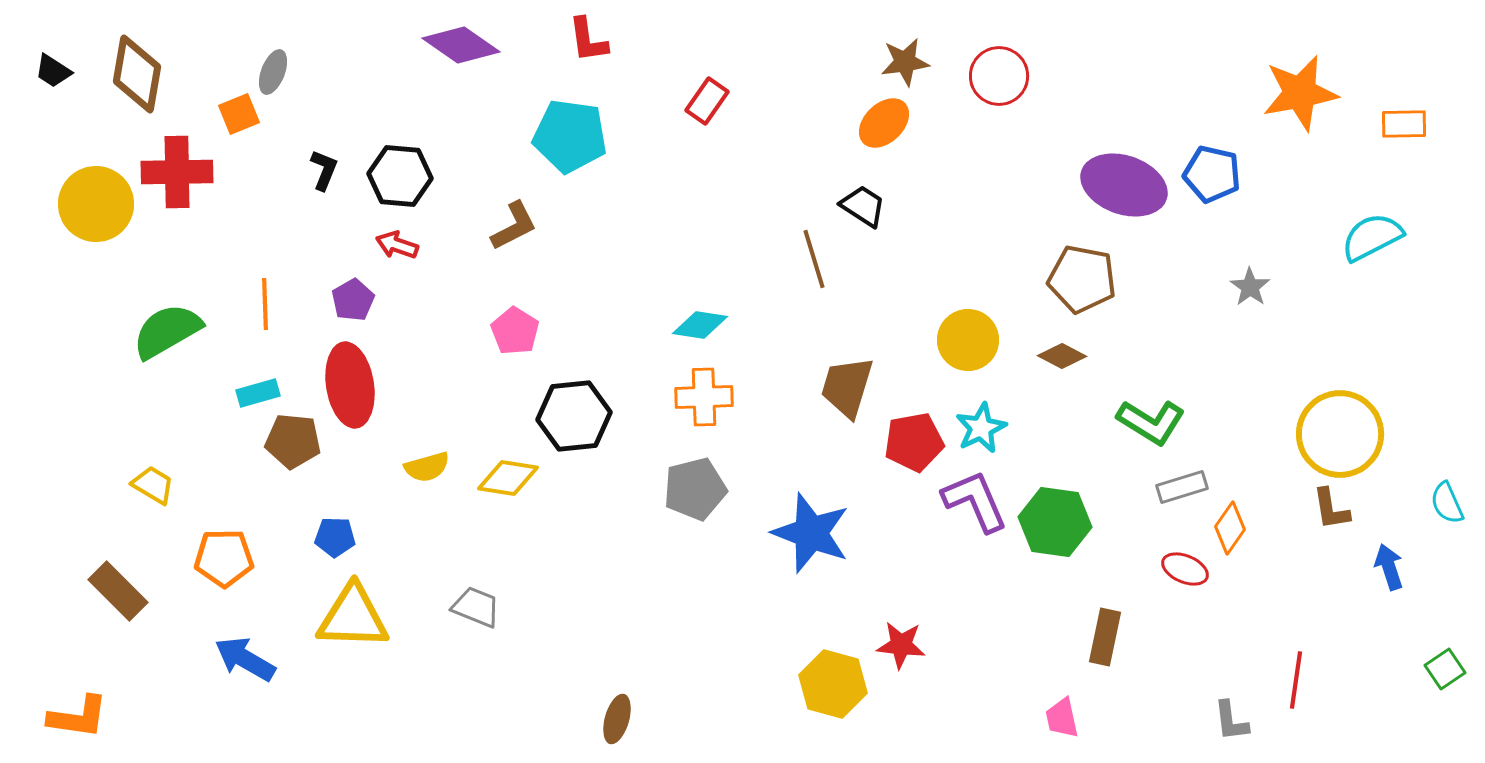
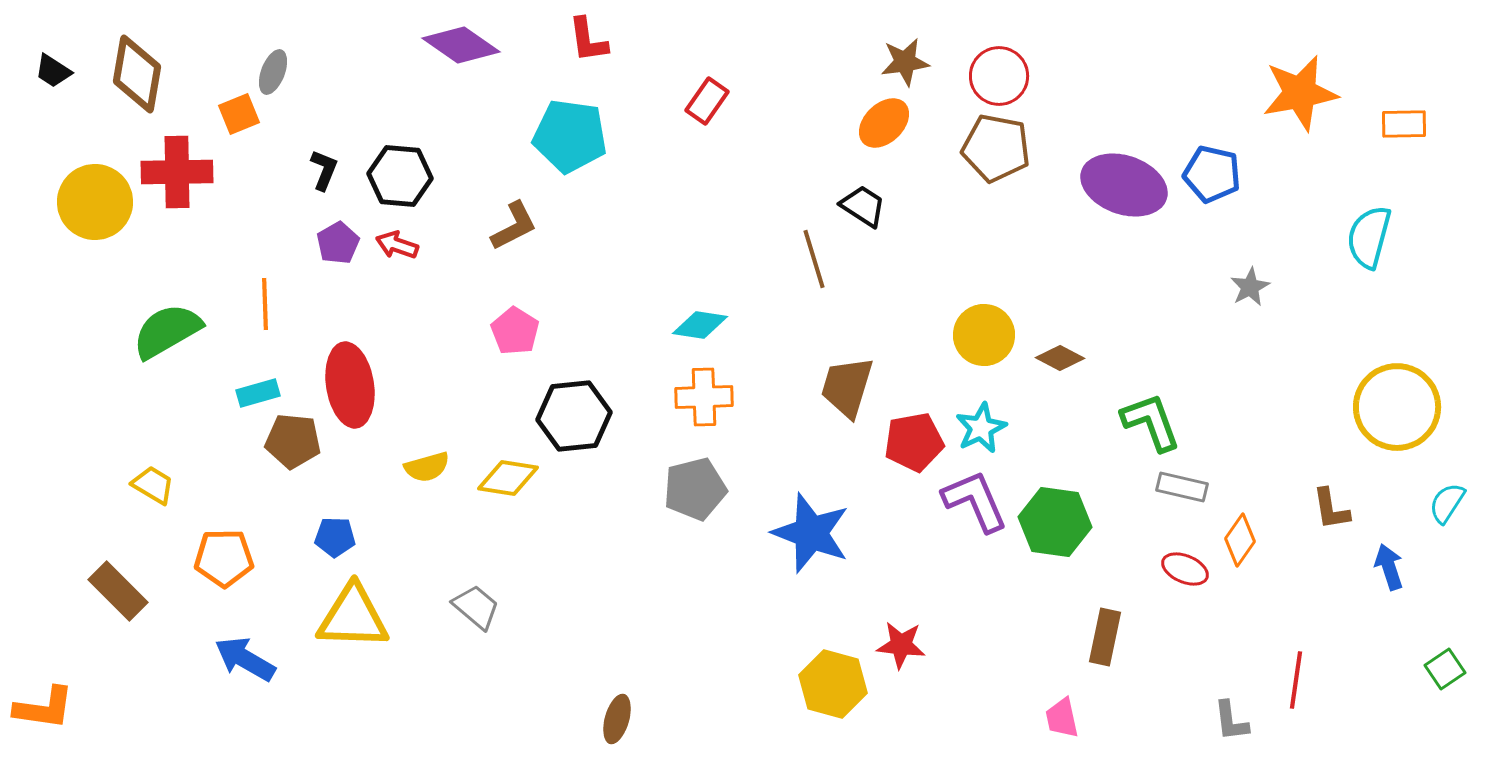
yellow circle at (96, 204): moved 1 px left, 2 px up
cyan semicircle at (1372, 237): moved 3 px left; rotated 48 degrees counterclockwise
brown pentagon at (1082, 279): moved 86 px left, 131 px up
gray star at (1250, 287): rotated 9 degrees clockwise
purple pentagon at (353, 300): moved 15 px left, 57 px up
yellow circle at (968, 340): moved 16 px right, 5 px up
brown diamond at (1062, 356): moved 2 px left, 2 px down
green L-shape at (1151, 422): rotated 142 degrees counterclockwise
yellow circle at (1340, 434): moved 57 px right, 27 px up
gray rectangle at (1182, 487): rotated 30 degrees clockwise
cyan semicircle at (1447, 503): rotated 57 degrees clockwise
orange diamond at (1230, 528): moved 10 px right, 12 px down
gray trapezoid at (476, 607): rotated 18 degrees clockwise
orange L-shape at (78, 717): moved 34 px left, 9 px up
